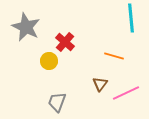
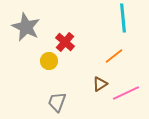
cyan line: moved 8 px left
orange line: rotated 54 degrees counterclockwise
brown triangle: rotated 21 degrees clockwise
